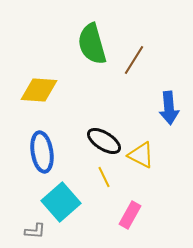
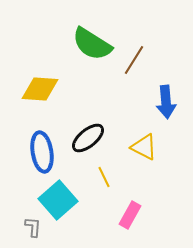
green semicircle: rotated 42 degrees counterclockwise
yellow diamond: moved 1 px right, 1 px up
blue arrow: moved 3 px left, 6 px up
black ellipse: moved 16 px left, 3 px up; rotated 72 degrees counterclockwise
yellow triangle: moved 3 px right, 8 px up
cyan square: moved 3 px left, 2 px up
gray L-shape: moved 2 px left, 4 px up; rotated 90 degrees counterclockwise
